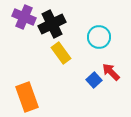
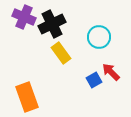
blue square: rotated 14 degrees clockwise
